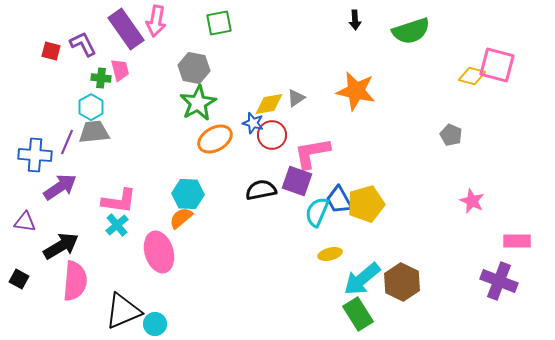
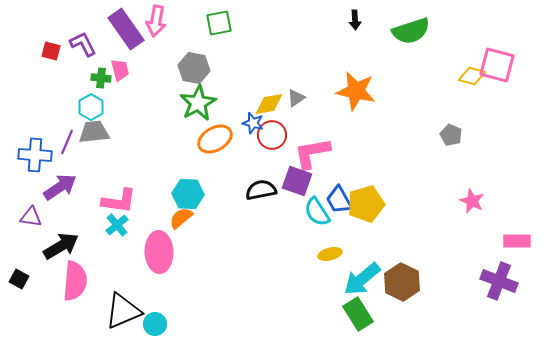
cyan semicircle at (317, 212): rotated 56 degrees counterclockwise
purple triangle at (25, 222): moved 6 px right, 5 px up
pink ellipse at (159, 252): rotated 15 degrees clockwise
